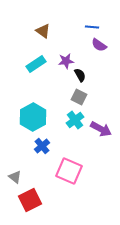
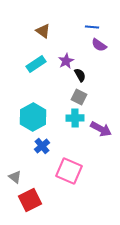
purple star: rotated 21 degrees counterclockwise
cyan cross: moved 2 px up; rotated 36 degrees clockwise
